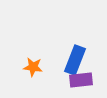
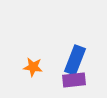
purple rectangle: moved 7 px left
